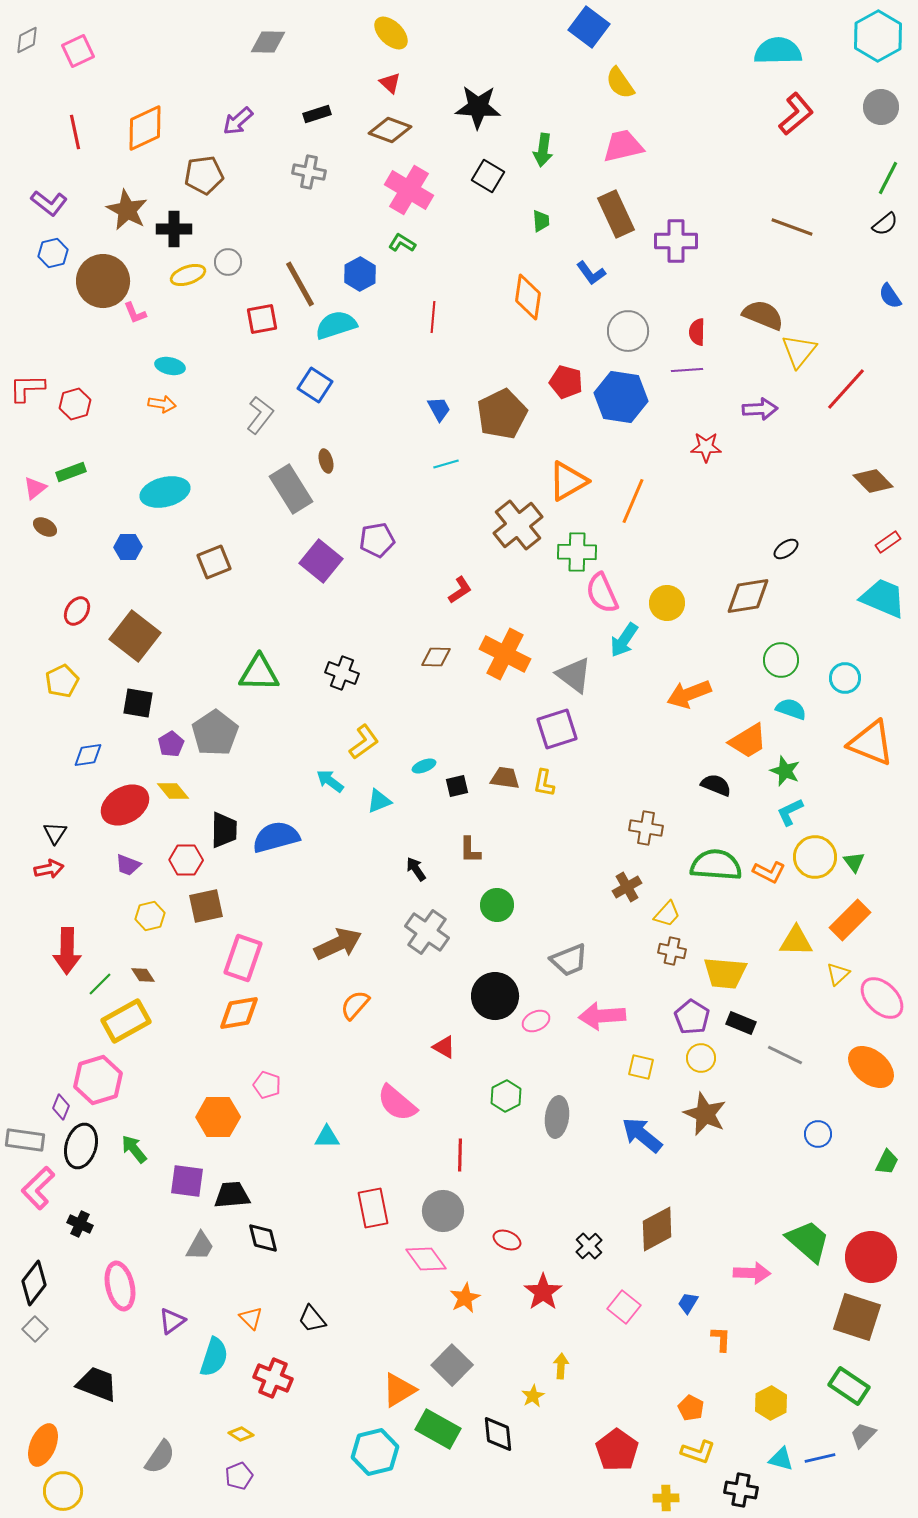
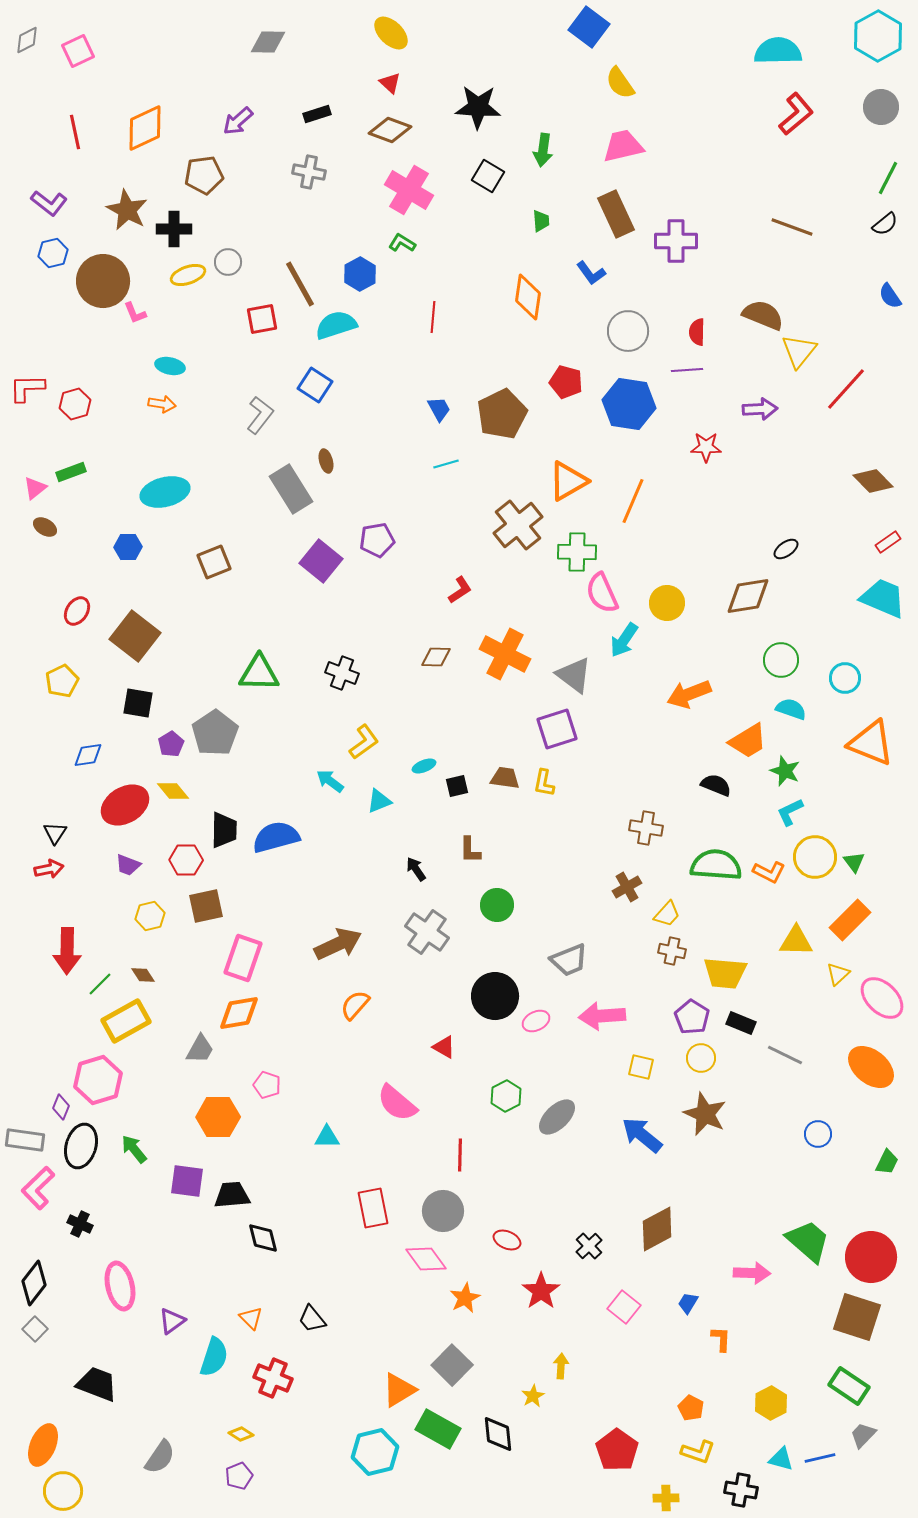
blue hexagon at (621, 397): moved 8 px right, 7 px down
gray ellipse at (557, 1117): rotated 39 degrees clockwise
gray trapezoid at (200, 1246): moved 197 px up
red star at (543, 1292): moved 2 px left, 1 px up
